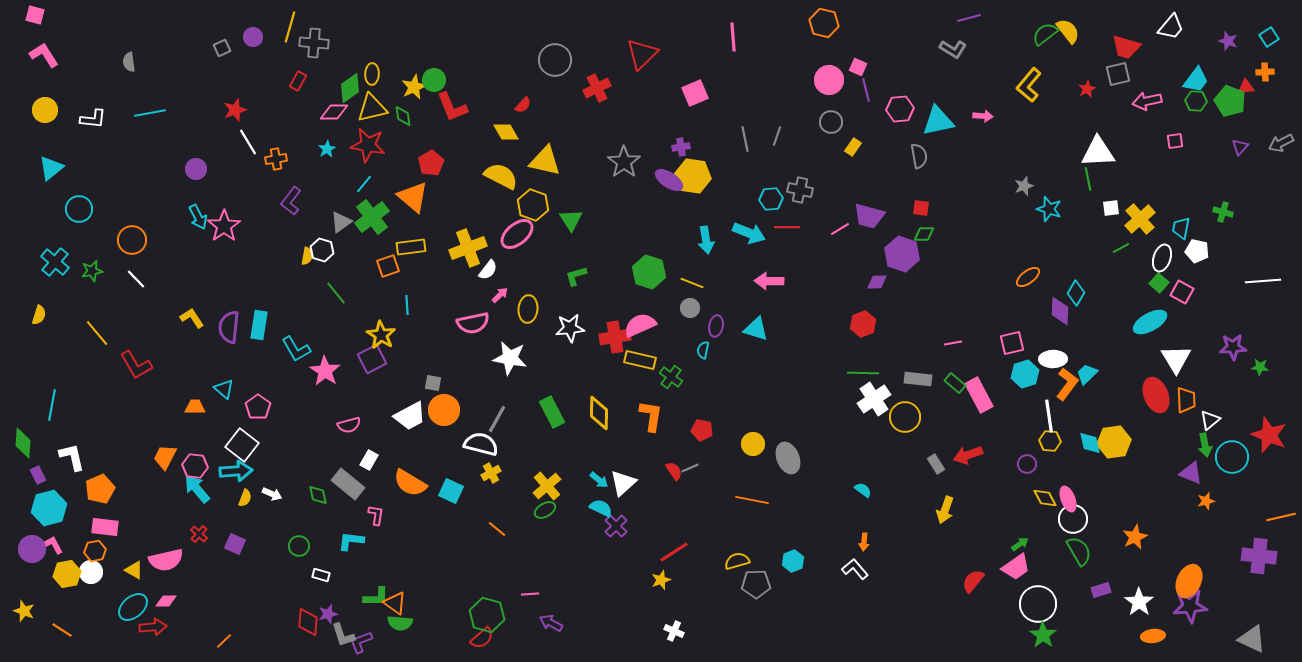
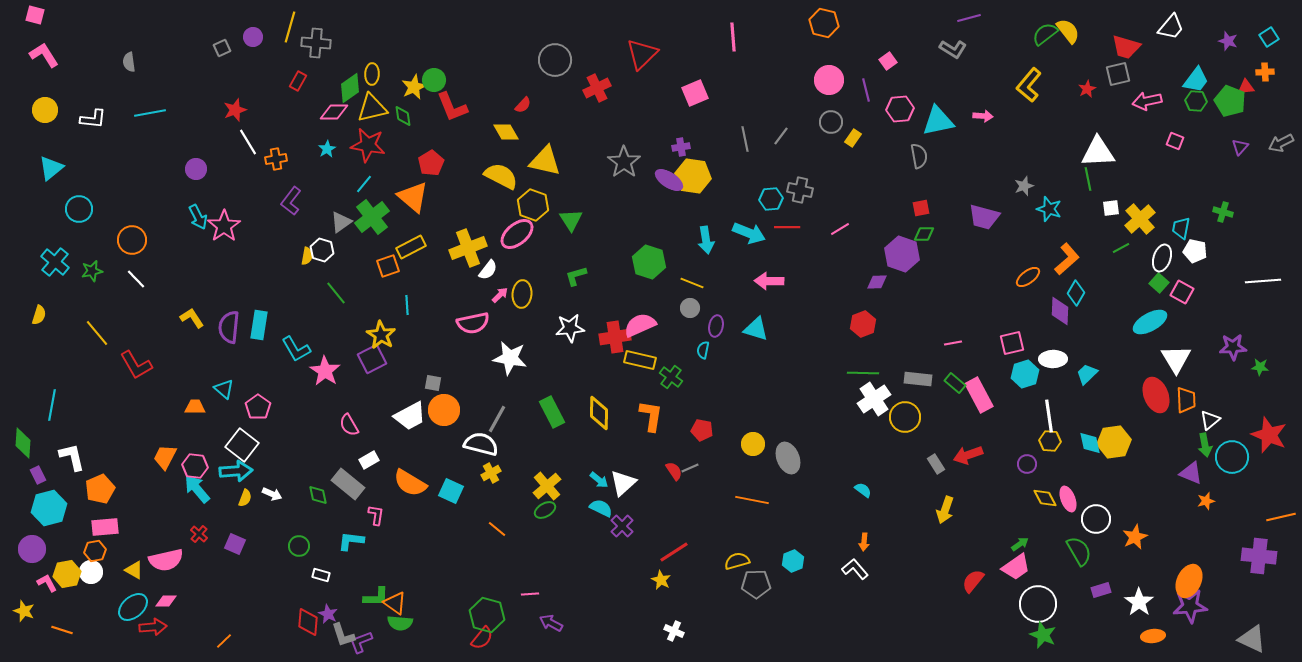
gray cross at (314, 43): moved 2 px right
pink square at (858, 67): moved 30 px right, 6 px up; rotated 30 degrees clockwise
gray line at (777, 136): moved 4 px right; rotated 18 degrees clockwise
pink square at (1175, 141): rotated 30 degrees clockwise
yellow rectangle at (853, 147): moved 9 px up
red square at (921, 208): rotated 18 degrees counterclockwise
purple trapezoid at (869, 216): moved 115 px right, 1 px down
yellow rectangle at (411, 247): rotated 20 degrees counterclockwise
white pentagon at (1197, 251): moved 2 px left
green hexagon at (649, 272): moved 10 px up
yellow ellipse at (528, 309): moved 6 px left, 15 px up
orange L-shape at (1067, 384): moved 125 px up; rotated 12 degrees clockwise
pink semicircle at (349, 425): rotated 75 degrees clockwise
white rectangle at (369, 460): rotated 30 degrees clockwise
white circle at (1073, 519): moved 23 px right
purple cross at (616, 526): moved 6 px right
pink rectangle at (105, 527): rotated 12 degrees counterclockwise
pink L-shape at (53, 545): moved 6 px left, 38 px down
yellow star at (661, 580): rotated 24 degrees counterclockwise
purple star at (328, 614): rotated 30 degrees counterclockwise
orange line at (62, 630): rotated 15 degrees counterclockwise
green star at (1043, 635): rotated 12 degrees counterclockwise
red semicircle at (482, 638): rotated 10 degrees counterclockwise
